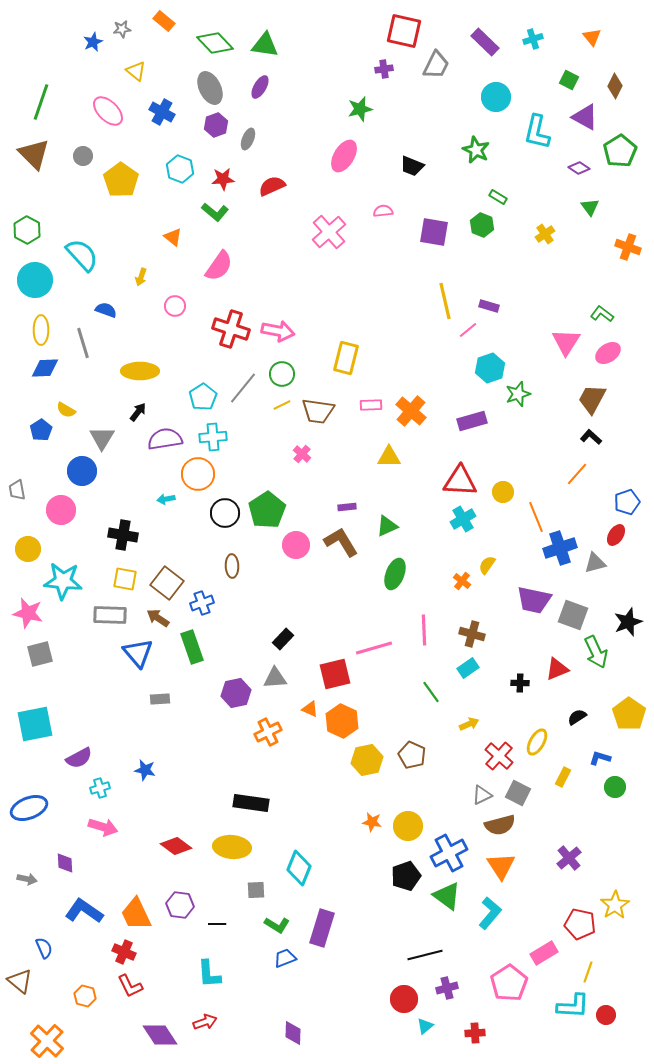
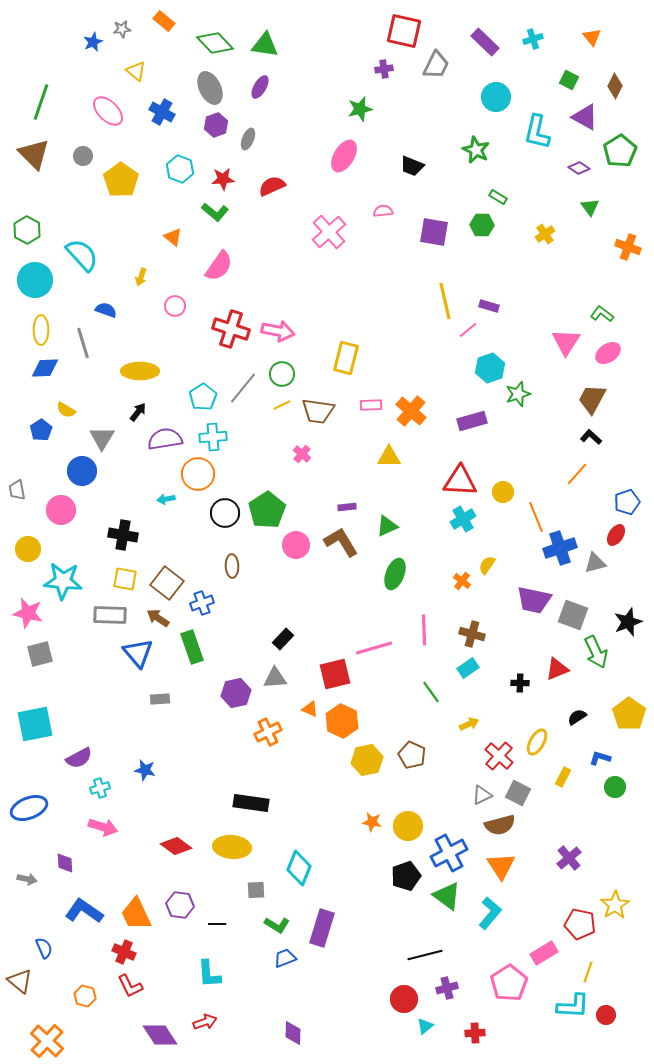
green hexagon at (482, 225): rotated 20 degrees counterclockwise
